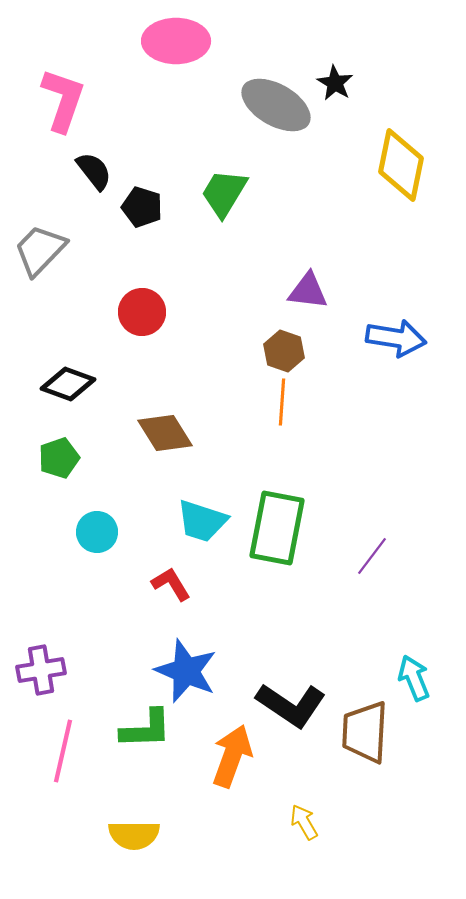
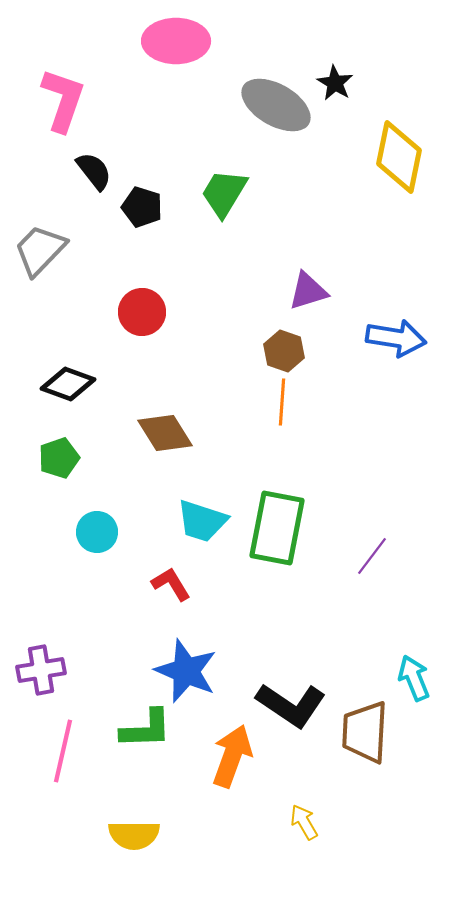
yellow diamond: moved 2 px left, 8 px up
purple triangle: rotated 24 degrees counterclockwise
